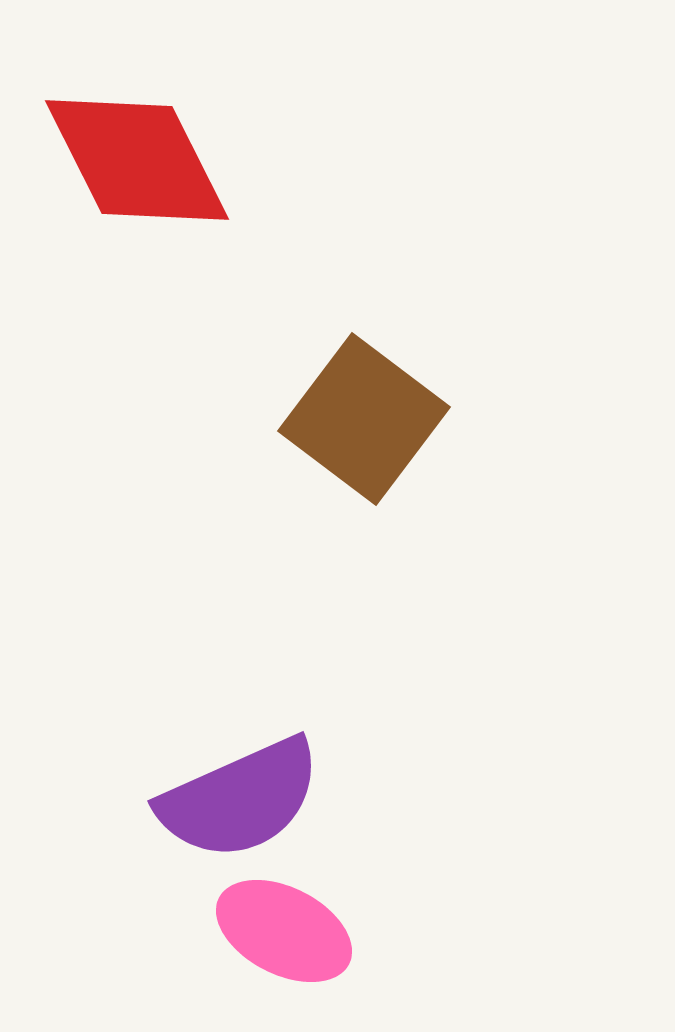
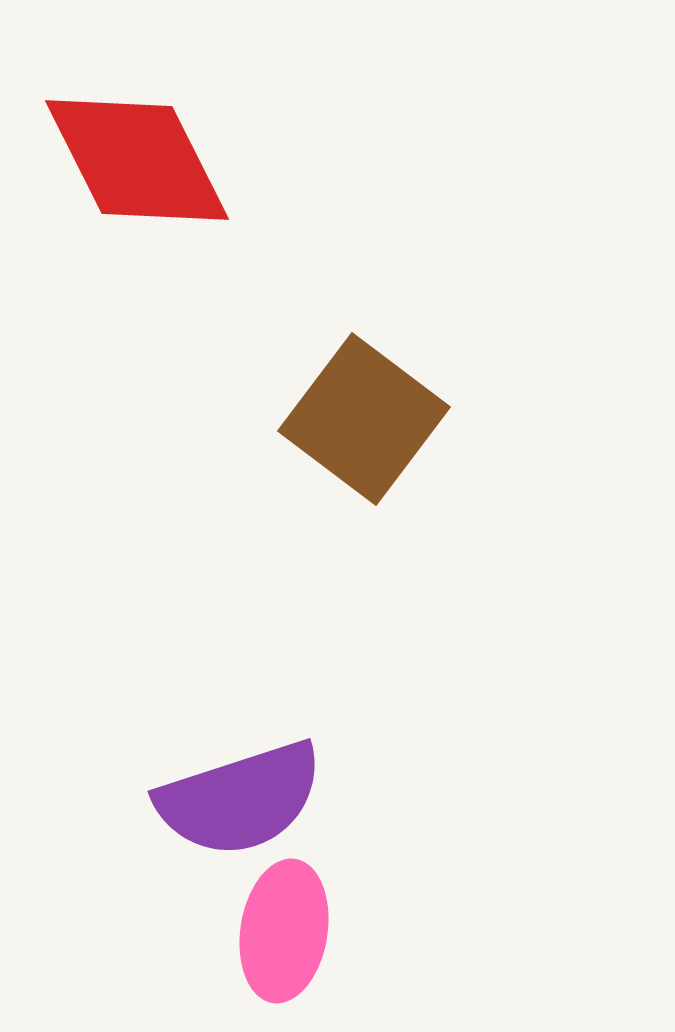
purple semicircle: rotated 6 degrees clockwise
pink ellipse: rotated 72 degrees clockwise
